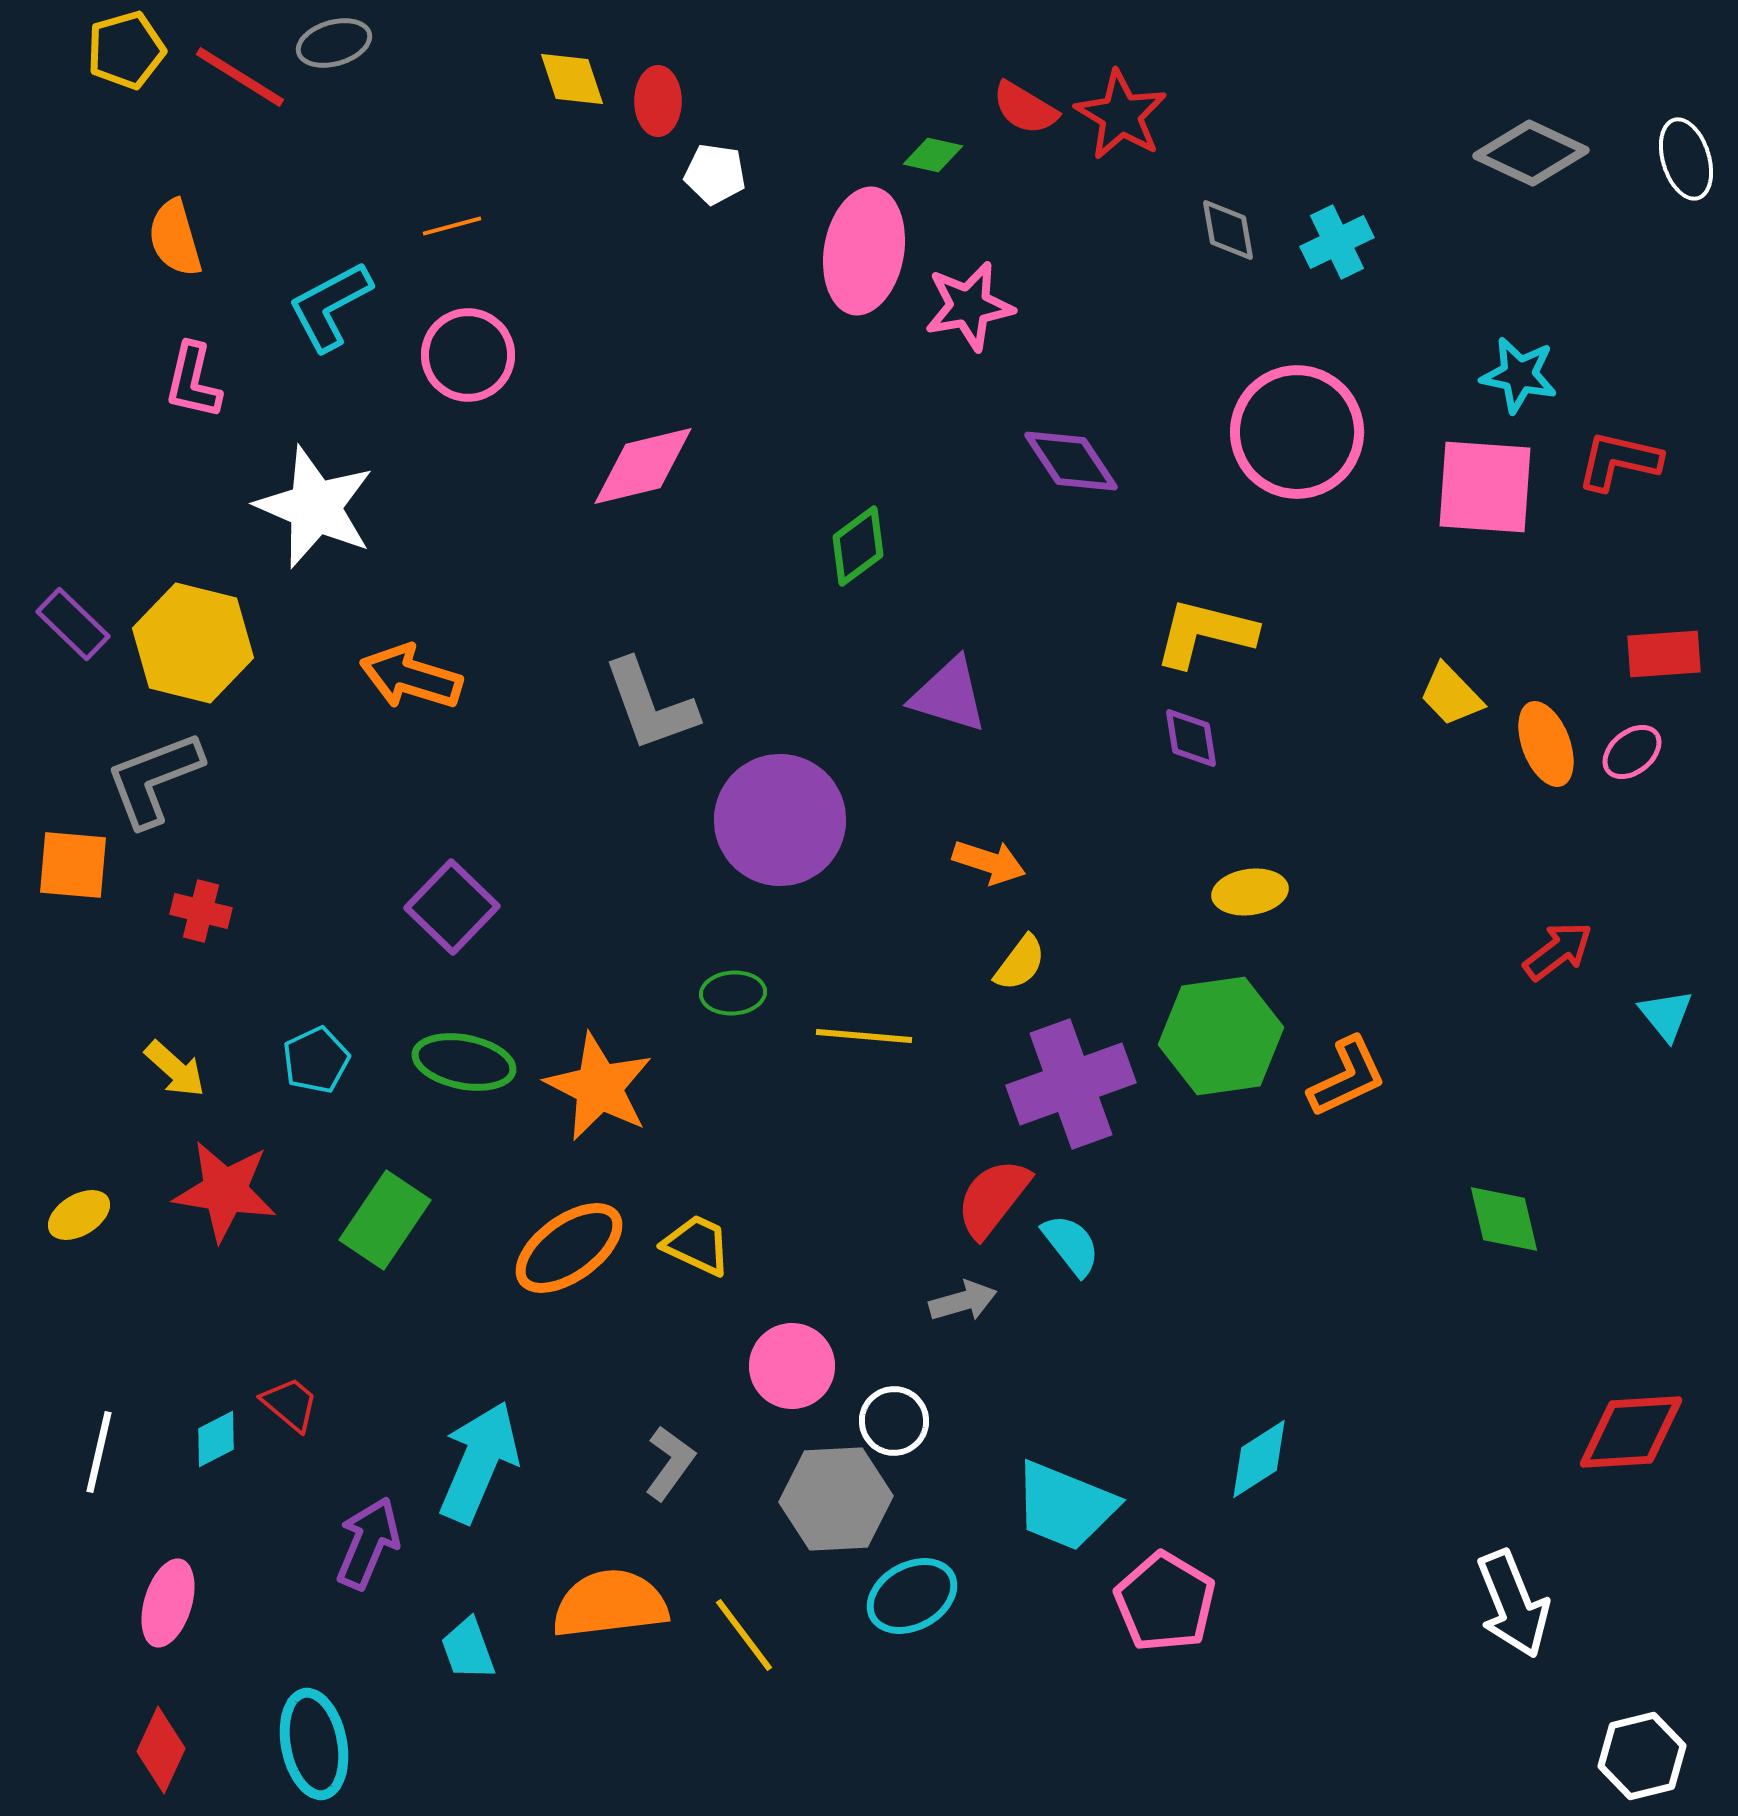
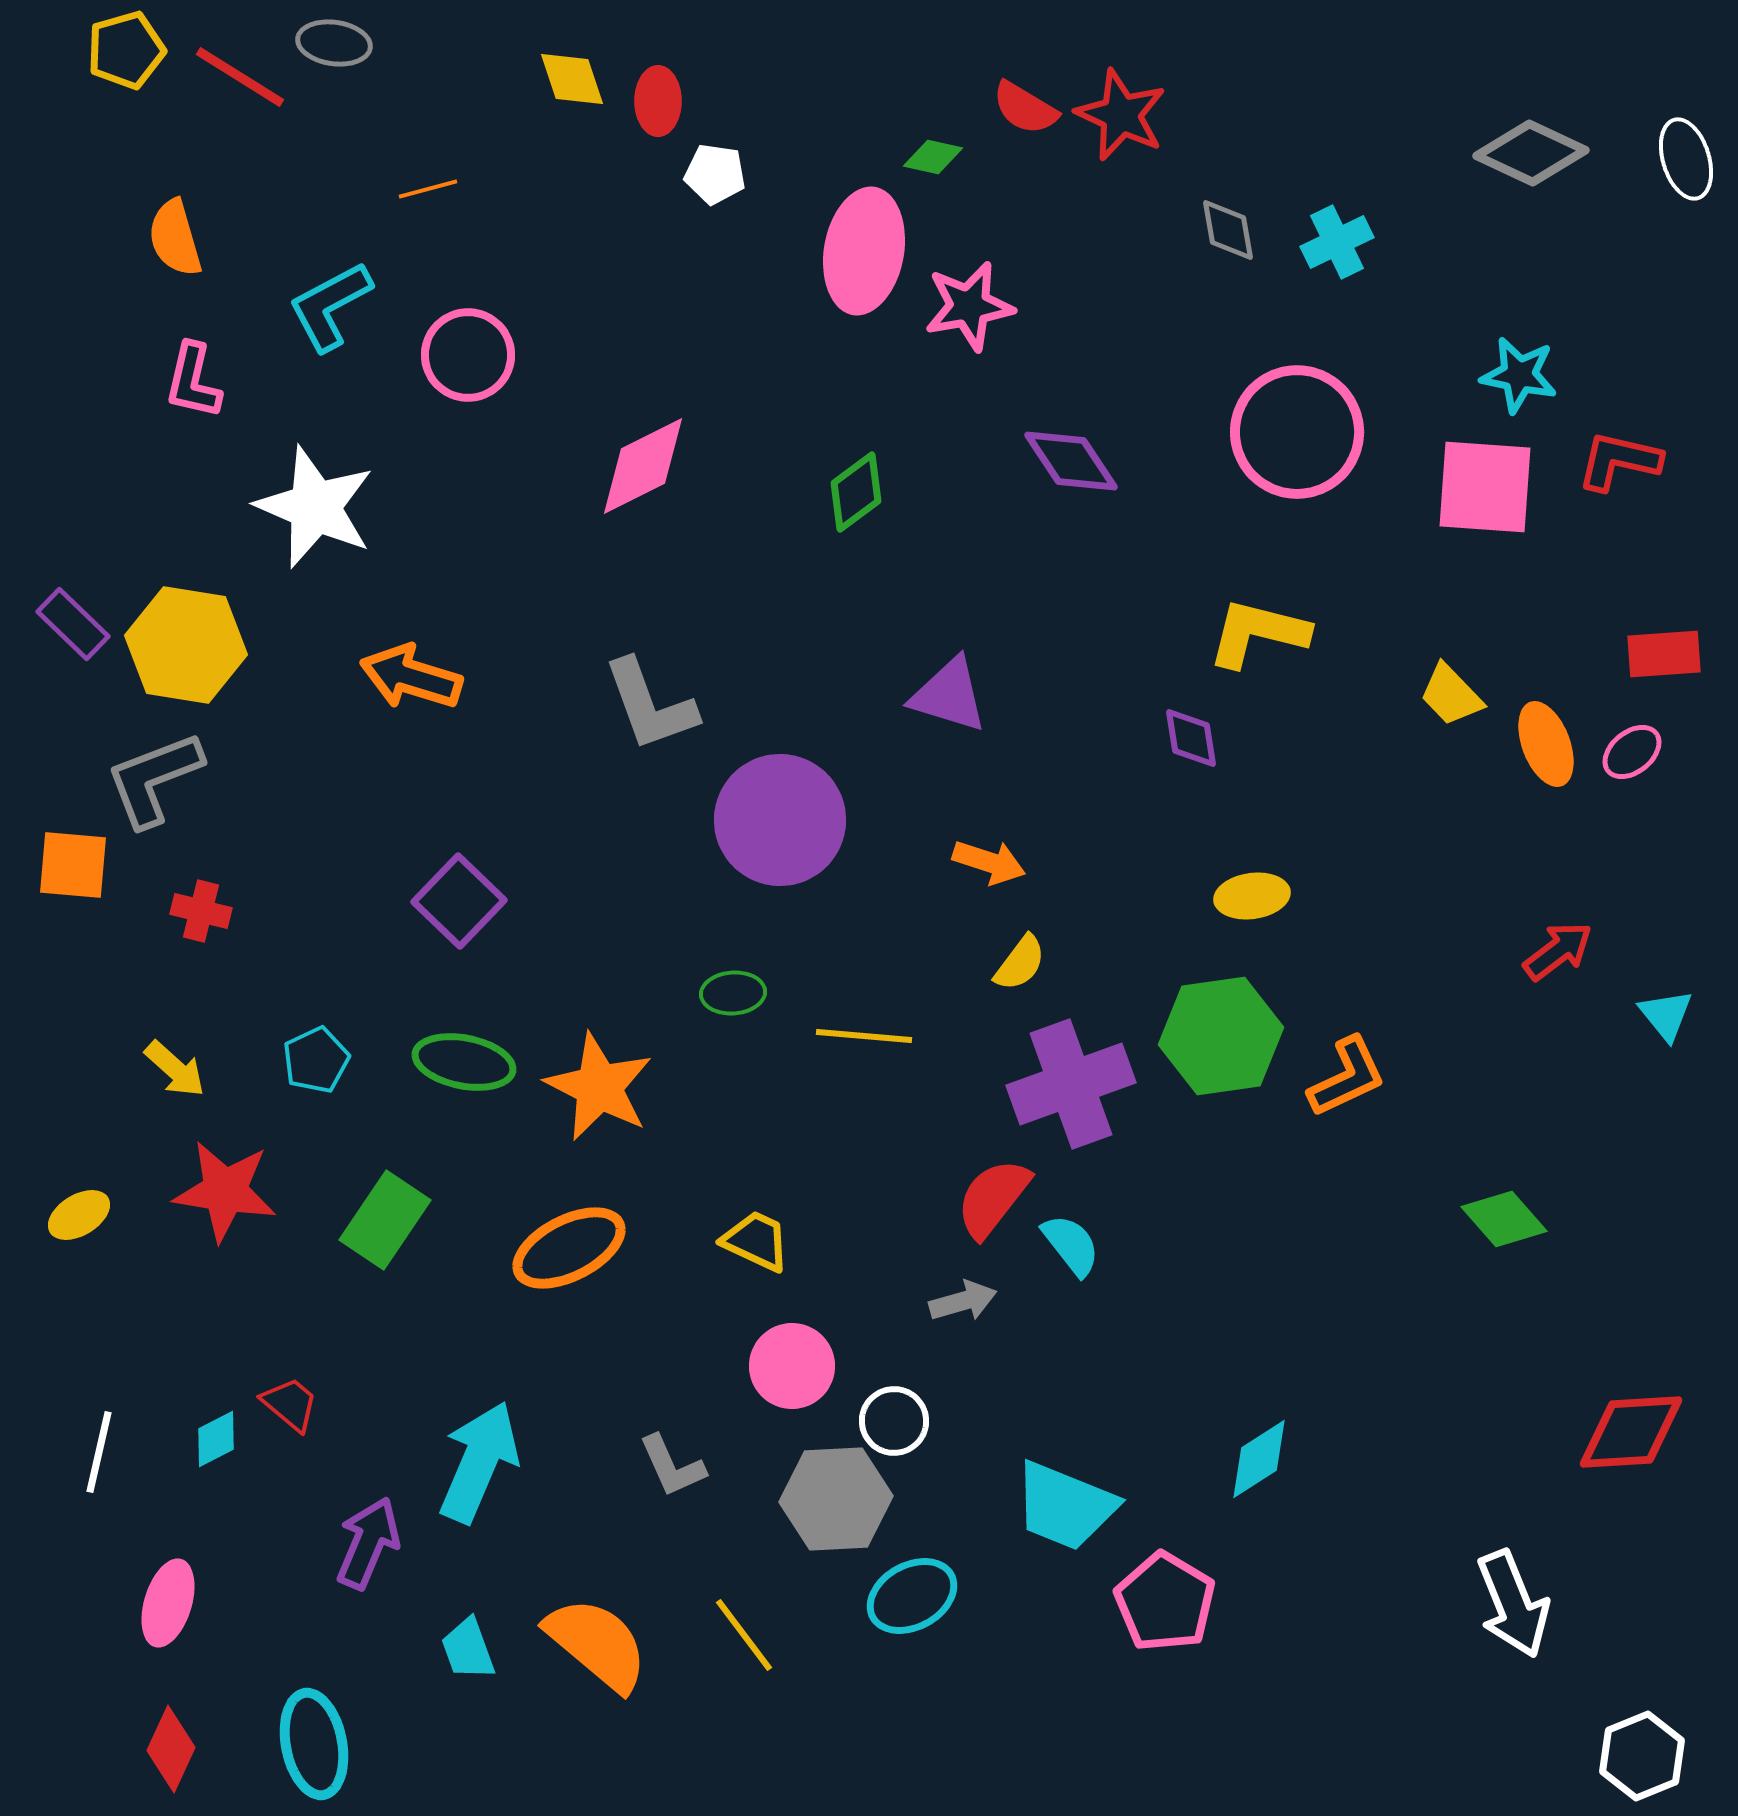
gray ellipse at (334, 43): rotated 24 degrees clockwise
red star at (1121, 115): rotated 6 degrees counterclockwise
green diamond at (933, 155): moved 2 px down
orange line at (452, 226): moved 24 px left, 37 px up
pink diamond at (643, 466): rotated 13 degrees counterclockwise
green diamond at (858, 546): moved 2 px left, 54 px up
yellow L-shape at (1205, 633): moved 53 px right
yellow hexagon at (193, 643): moved 7 px left, 2 px down; rotated 5 degrees counterclockwise
yellow ellipse at (1250, 892): moved 2 px right, 4 px down
purple square at (452, 907): moved 7 px right, 6 px up
green diamond at (1504, 1219): rotated 28 degrees counterclockwise
yellow trapezoid at (697, 1245): moved 59 px right, 4 px up
orange ellipse at (569, 1248): rotated 9 degrees clockwise
gray L-shape at (670, 1463): moved 2 px right, 3 px down; rotated 120 degrees clockwise
orange semicircle at (610, 1604): moved 13 px left, 40 px down; rotated 47 degrees clockwise
red diamond at (161, 1750): moved 10 px right, 1 px up
white hexagon at (1642, 1756): rotated 8 degrees counterclockwise
